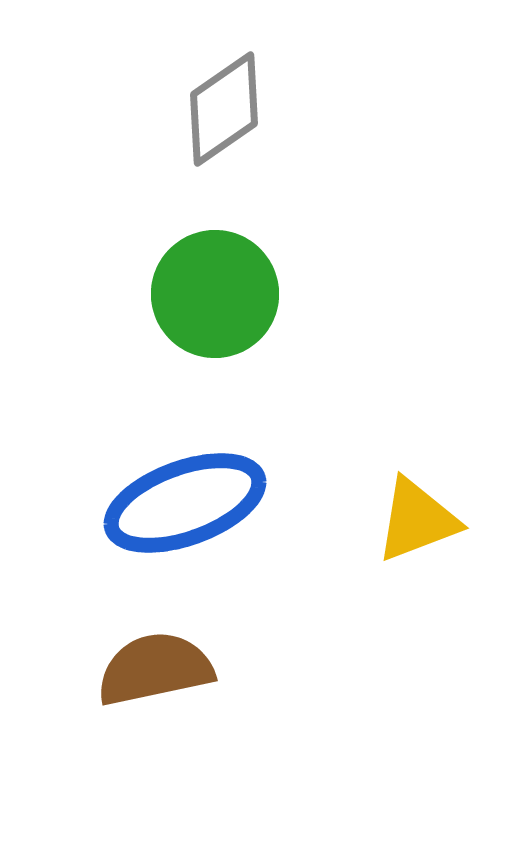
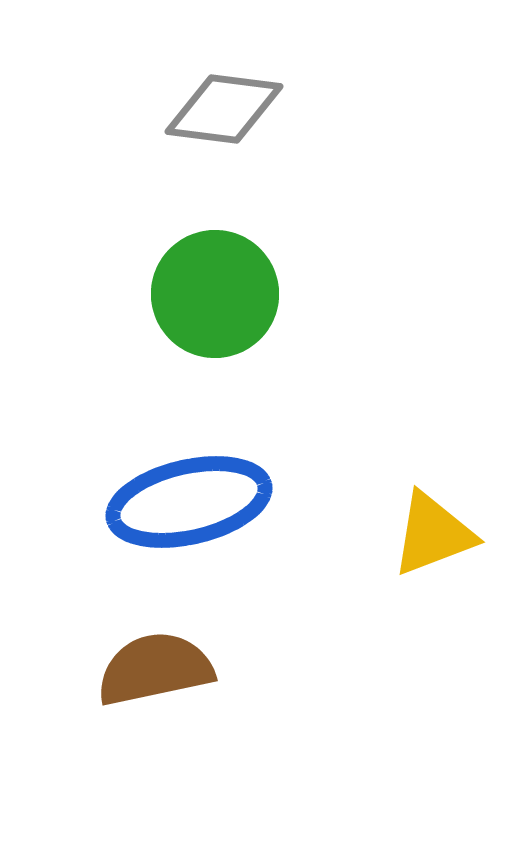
gray diamond: rotated 42 degrees clockwise
blue ellipse: moved 4 px right, 1 px up; rotated 7 degrees clockwise
yellow triangle: moved 16 px right, 14 px down
